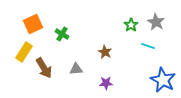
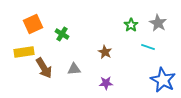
gray star: moved 2 px right, 1 px down
cyan line: moved 1 px down
yellow rectangle: rotated 48 degrees clockwise
gray triangle: moved 2 px left
